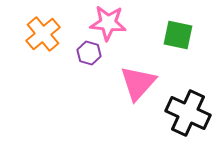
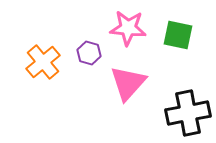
pink star: moved 20 px right, 5 px down
orange cross: moved 28 px down
pink triangle: moved 10 px left
black cross: rotated 36 degrees counterclockwise
